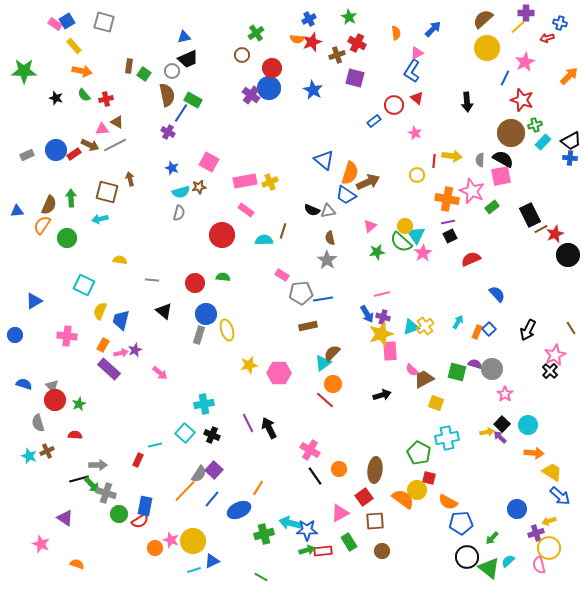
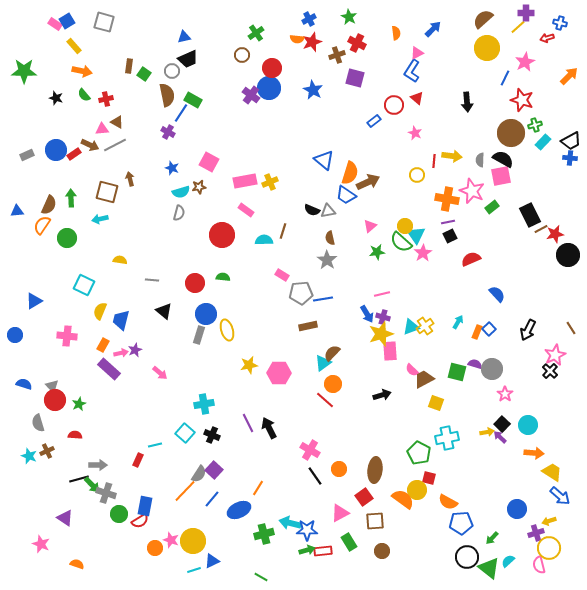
red star at (555, 234): rotated 12 degrees clockwise
